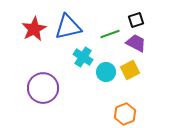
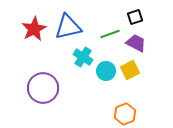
black square: moved 1 px left, 3 px up
cyan circle: moved 1 px up
